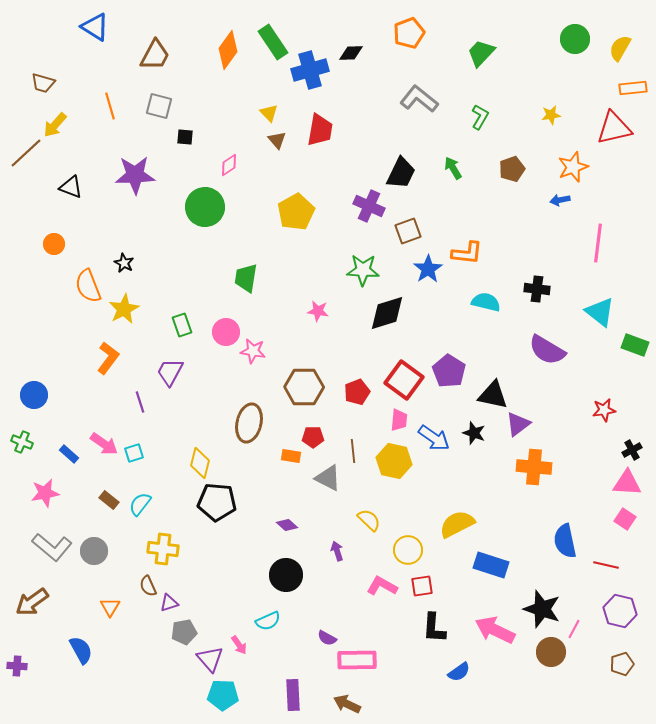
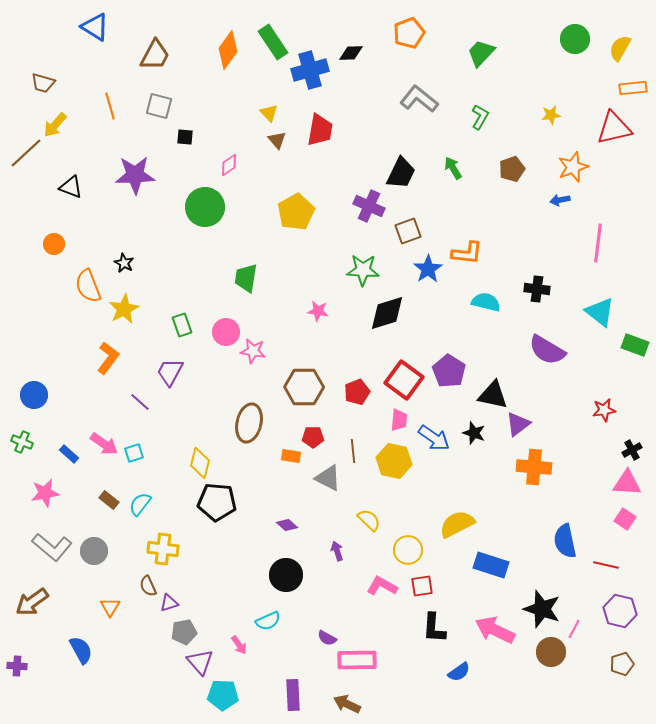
purple line at (140, 402): rotated 30 degrees counterclockwise
purple triangle at (210, 659): moved 10 px left, 3 px down
